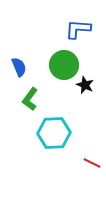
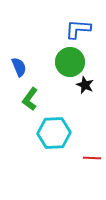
green circle: moved 6 px right, 3 px up
red line: moved 5 px up; rotated 24 degrees counterclockwise
